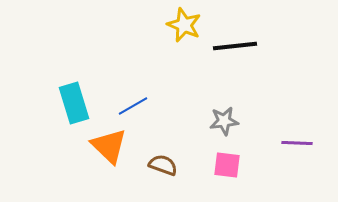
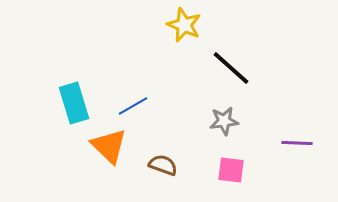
black line: moved 4 px left, 22 px down; rotated 48 degrees clockwise
pink square: moved 4 px right, 5 px down
